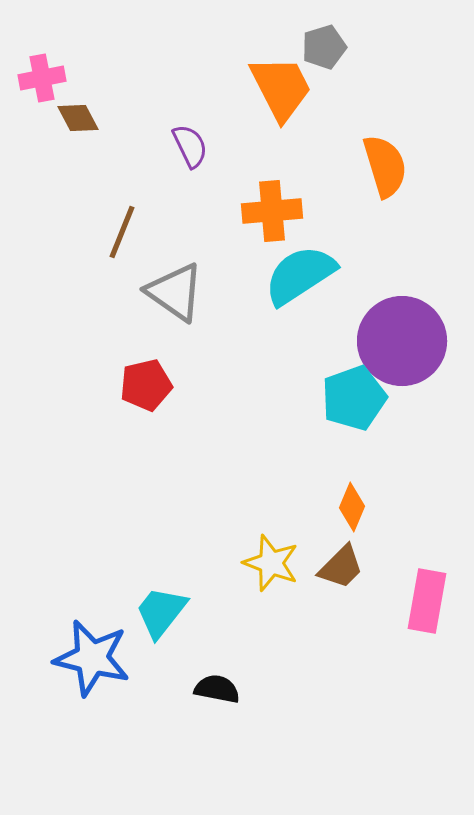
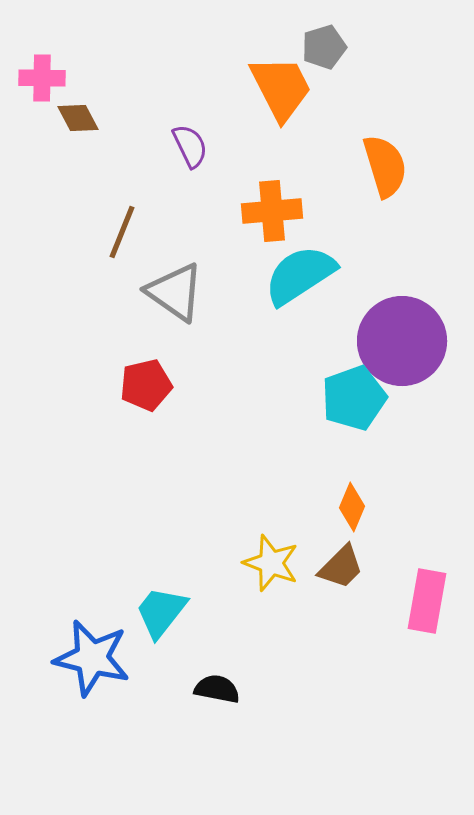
pink cross: rotated 12 degrees clockwise
